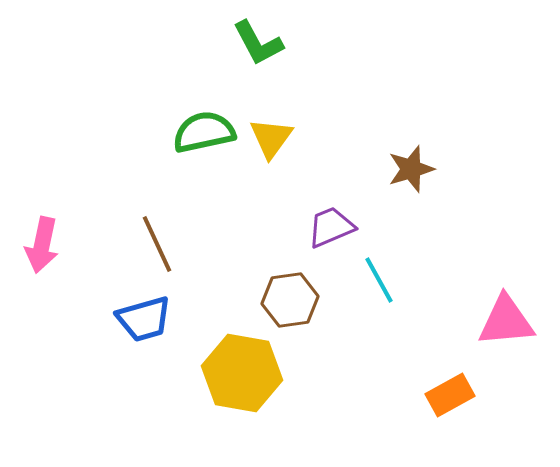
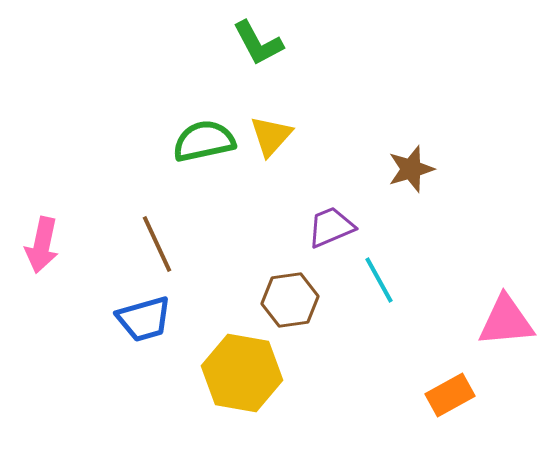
green semicircle: moved 9 px down
yellow triangle: moved 2 px up; rotated 6 degrees clockwise
